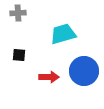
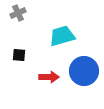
gray cross: rotated 21 degrees counterclockwise
cyan trapezoid: moved 1 px left, 2 px down
